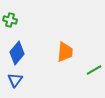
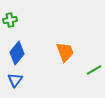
green cross: rotated 24 degrees counterclockwise
orange trapezoid: rotated 25 degrees counterclockwise
